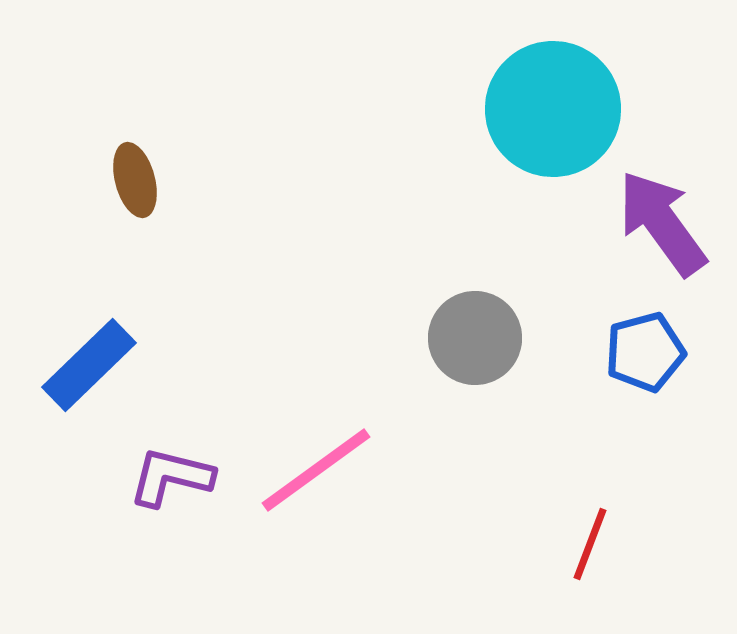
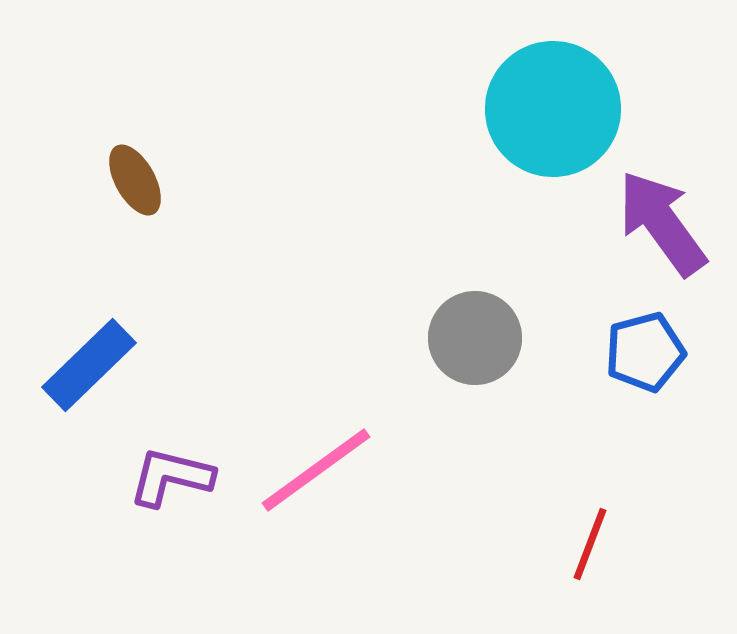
brown ellipse: rotated 14 degrees counterclockwise
